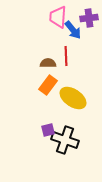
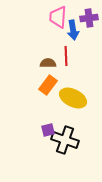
blue arrow: rotated 30 degrees clockwise
yellow ellipse: rotated 8 degrees counterclockwise
